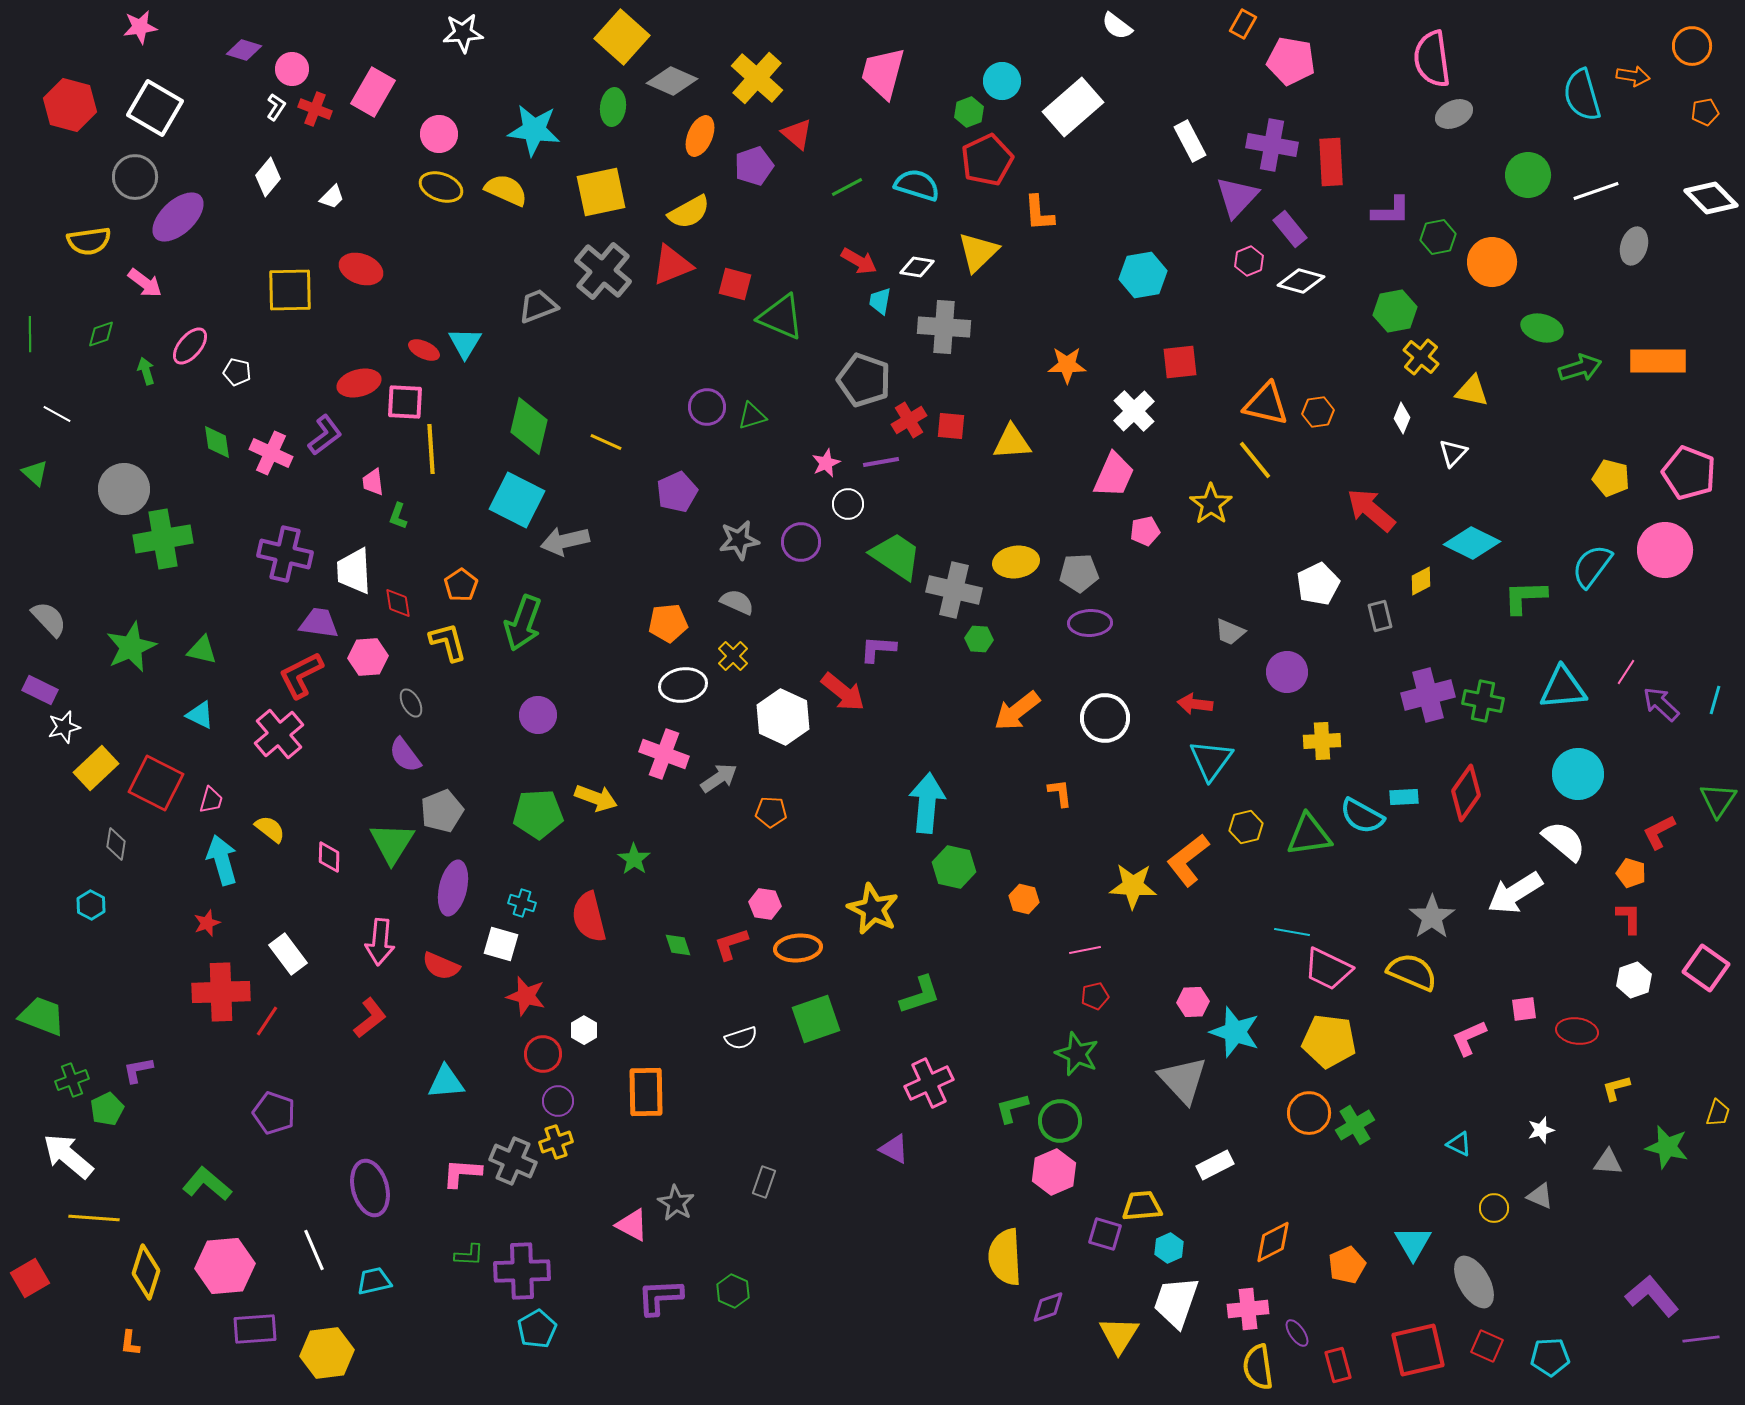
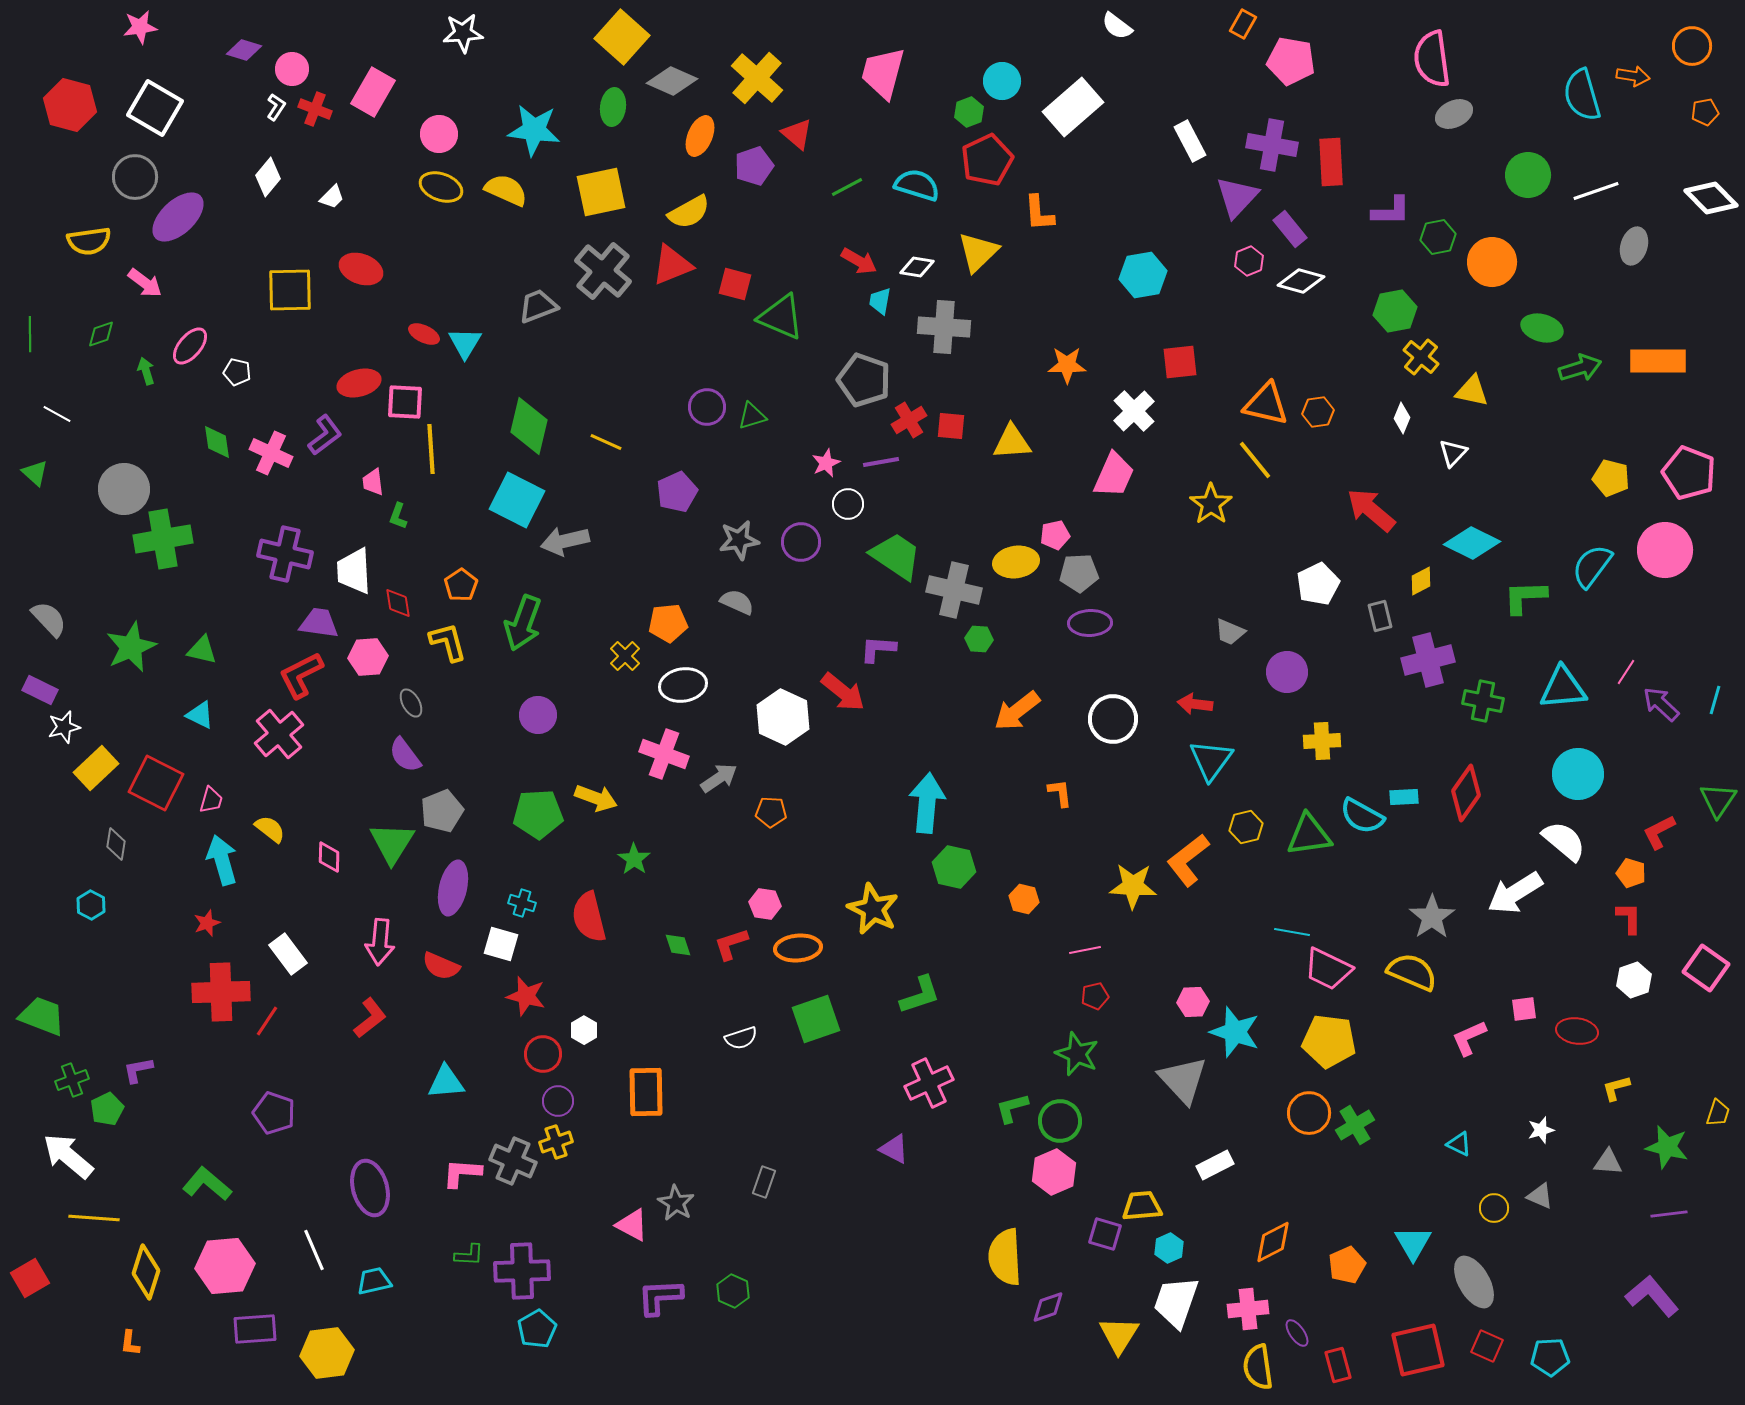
red ellipse at (424, 350): moved 16 px up
pink pentagon at (1145, 531): moved 90 px left, 4 px down
yellow cross at (733, 656): moved 108 px left
purple cross at (1428, 695): moved 35 px up
white circle at (1105, 718): moved 8 px right, 1 px down
purple line at (1701, 1339): moved 32 px left, 125 px up
